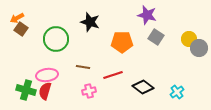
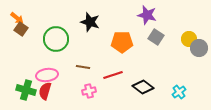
orange arrow: rotated 112 degrees counterclockwise
cyan cross: moved 2 px right
